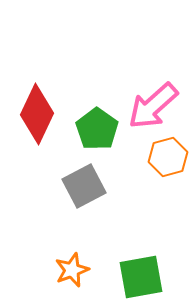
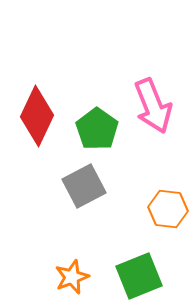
pink arrow: rotated 70 degrees counterclockwise
red diamond: moved 2 px down
orange hexagon: moved 52 px down; rotated 21 degrees clockwise
orange star: moved 7 px down
green square: moved 2 px left, 1 px up; rotated 12 degrees counterclockwise
